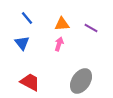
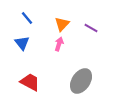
orange triangle: rotated 42 degrees counterclockwise
